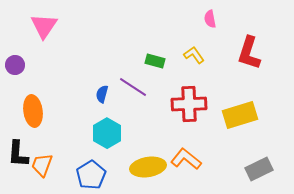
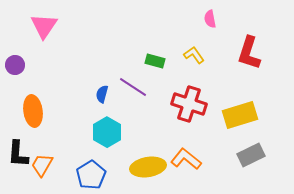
red cross: rotated 20 degrees clockwise
cyan hexagon: moved 1 px up
orange trapezoid: rotated 10 degrees clockwise
gray rectangle: moved 8 px left, 14 px up
